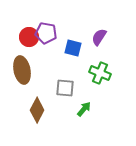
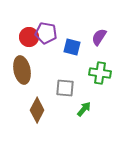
blue square: moved 1 px left, 1 px up
green cross: rotated 15 degrees counterclockwise
